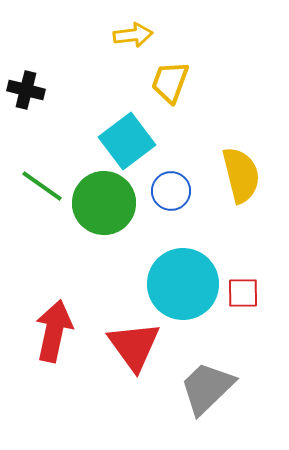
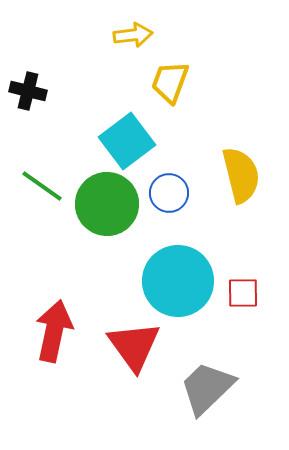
black cross: moved 2 px right, 1 px down
blue circle: moved 2 px left, 2 px down
green circle: moved 3 px right, 1 px down
cyan circle: moved 5 px left, 3 px up
